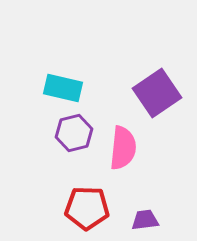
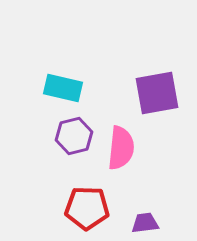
purple square: rotated 24 degrees clockwise
purple hexagon: moved 3 px down
pink semicircle: moved 2 px left
purple trapezoid: moved 3 px down
